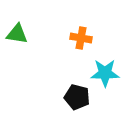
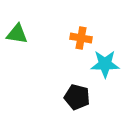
cyan star: moved 9 px up
